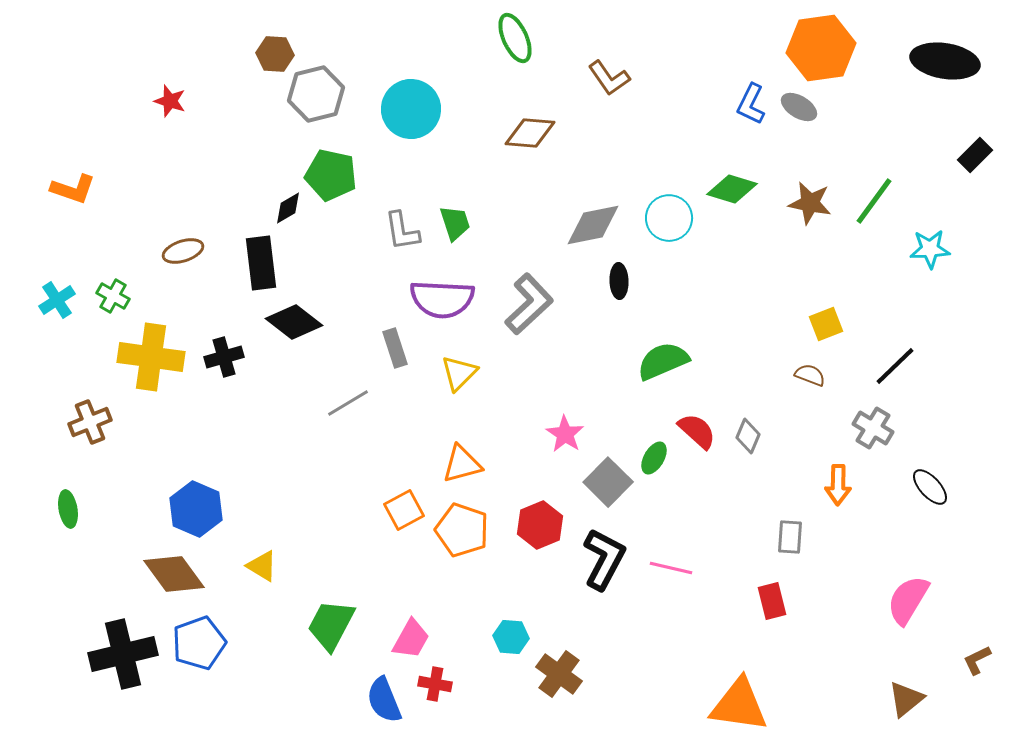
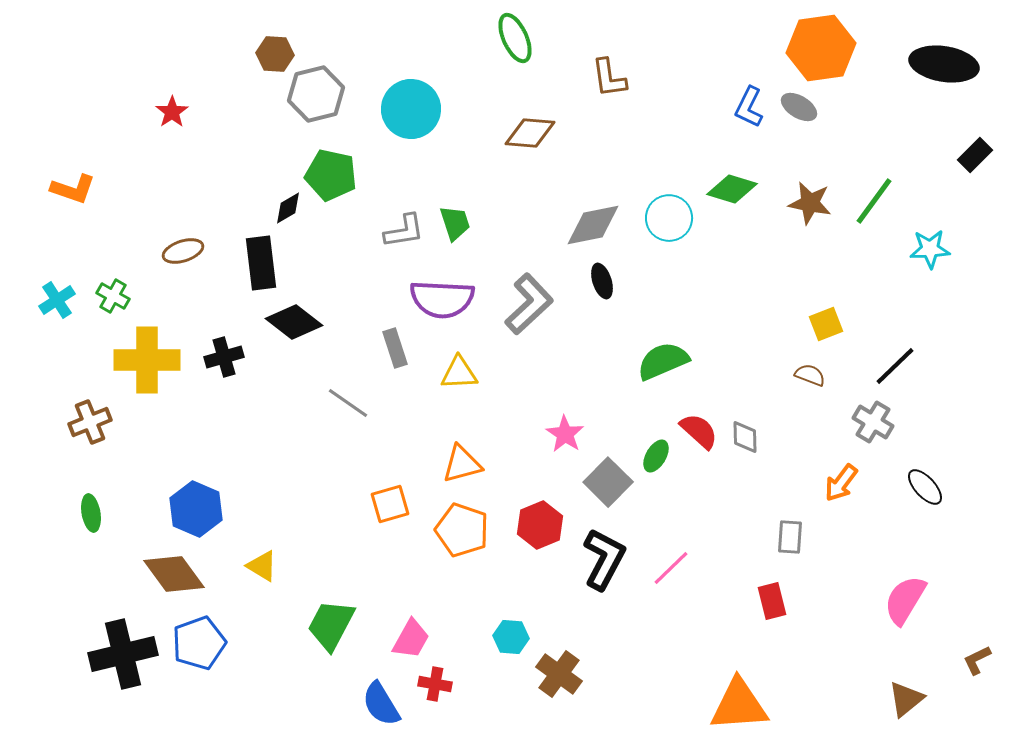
black ellipse at (945, 61): moved 1 px left, 3 px down
brown L-shape at (609, 78): rotated 27 degrees clockwise
red star at (170, 101): moved 2 px right, 11 px down; rotated 20 degrees clockwise
blue L-shape at (751, 104): moved 2 px left, 3 px down
gray L-shape at (402, 231): moved 2 px right; rotated 90 degrees counterclockwise
black ellipse at (619, 281): moved 17 px left; rotated 16 degrees counterclockwise
yellow cross at (151, 357): moved 4 px left, 3 px down; rotated 8 degrees counterclockwise
yellow triangle at (459, 373): rotated 42 degrees clockwise
gray line at (348, 403): rotated 66 degrees clockwise
gray cross at (873, 428): moved 6 px up
red semicircle at (697, 431): moved 2 px right
gray diamond at (748, 436): moved 3 px left, 1 px down; rotated 24 degrees counterclockwise
green ellipse at (654, 458): moved 2 px right, 2 px up
orange arrow at (838, 485): moved 3 px right, 2 px up; rotated 36 degrees clockwise
black ellipse at (930, 487): moved 5 px left
green ellipse at (68, 509): moved 23 px right, 4 px down
orange square at (404, 510): moved 14 px left, 6 px up; rotated 12 degrees clockwise
pink line at (671, 568): rotated 57 degrees counterclockwise
pink semicircle at (908, 600): moved 3 px left
blue semicircle at (384, 700): moved 3 px left, 4 px down; rotated 9 degrees counterclockwise
orange triangle at (739, 705): rotated 12 degrees counterclockwise
